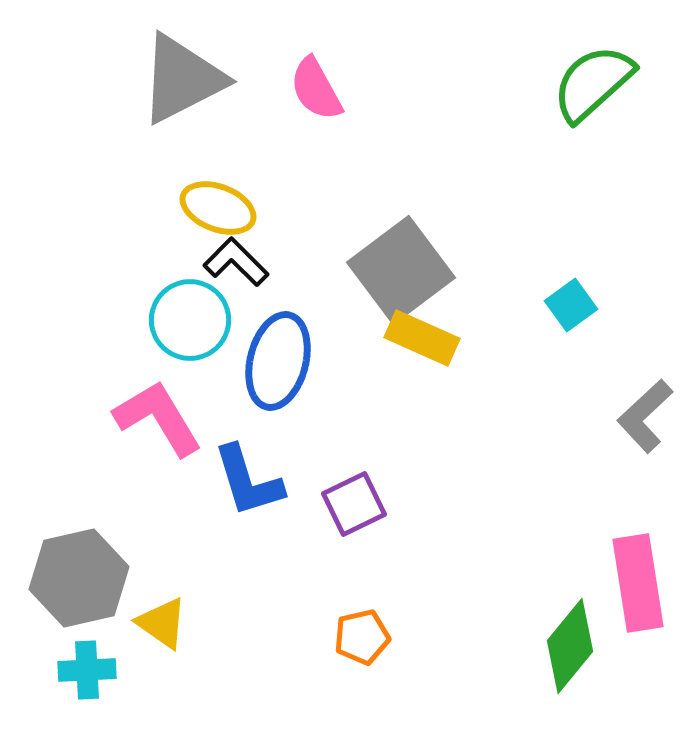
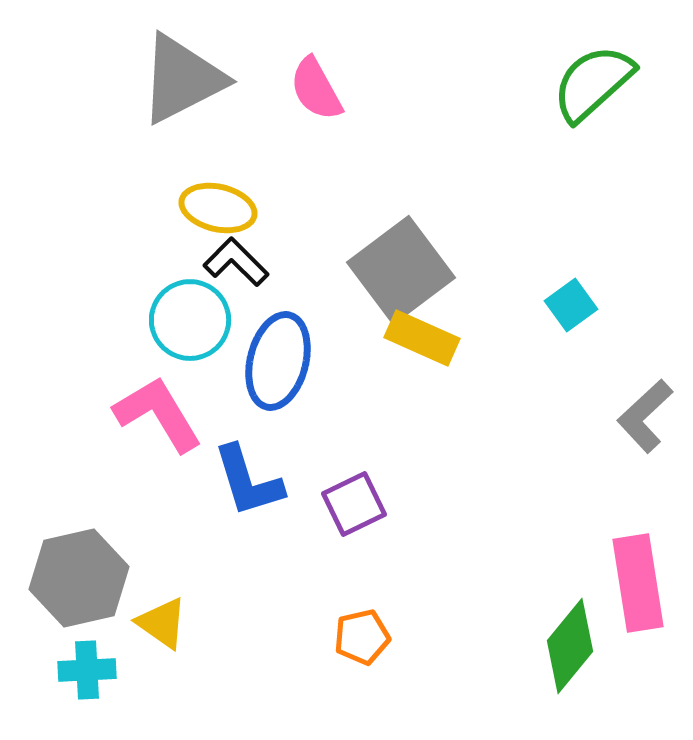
yellow ellipse: rotated 8 degrees counterclockwise
pink L-shape: moved 4 px up
